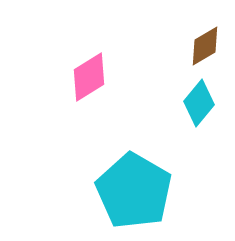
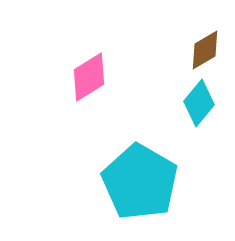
brown diamond: moved 4 px down
cyan pentagon: moved 6 px right, 9 px up
